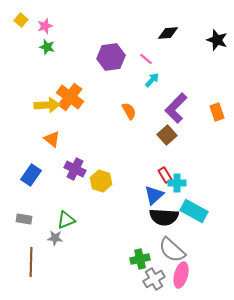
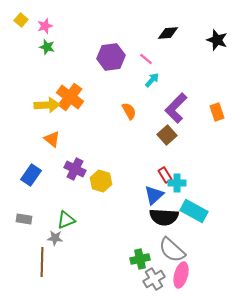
brown line: moved 11 px right
